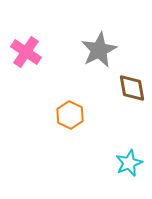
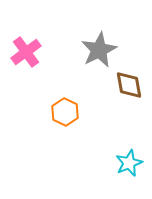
pink cross: rotated 20 degrees clockwise
brown diamond: moved 3 px left, 3 px up
orange hexagon: moved 5 px left, 3 px up
